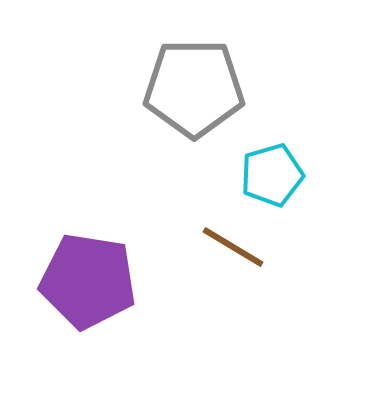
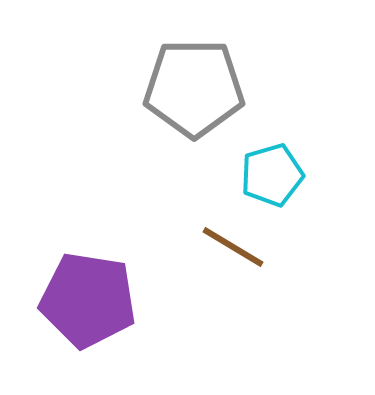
purple pentagon: moved 19 px down
